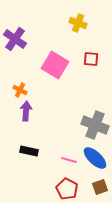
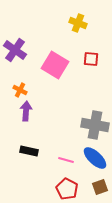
purple cross: moved 11 px down
gray cross: rotated 12 degrees counterclockwise
pink line: moved 3 px left
